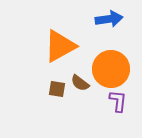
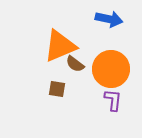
blue arrow: rotated 20 degrees clockwise
orange triangle: rotated 6 degrees clockwise
brown semicircle: moved 5 px left, 19 px up
purple L-shape: moved 5 px left, 1 px up
